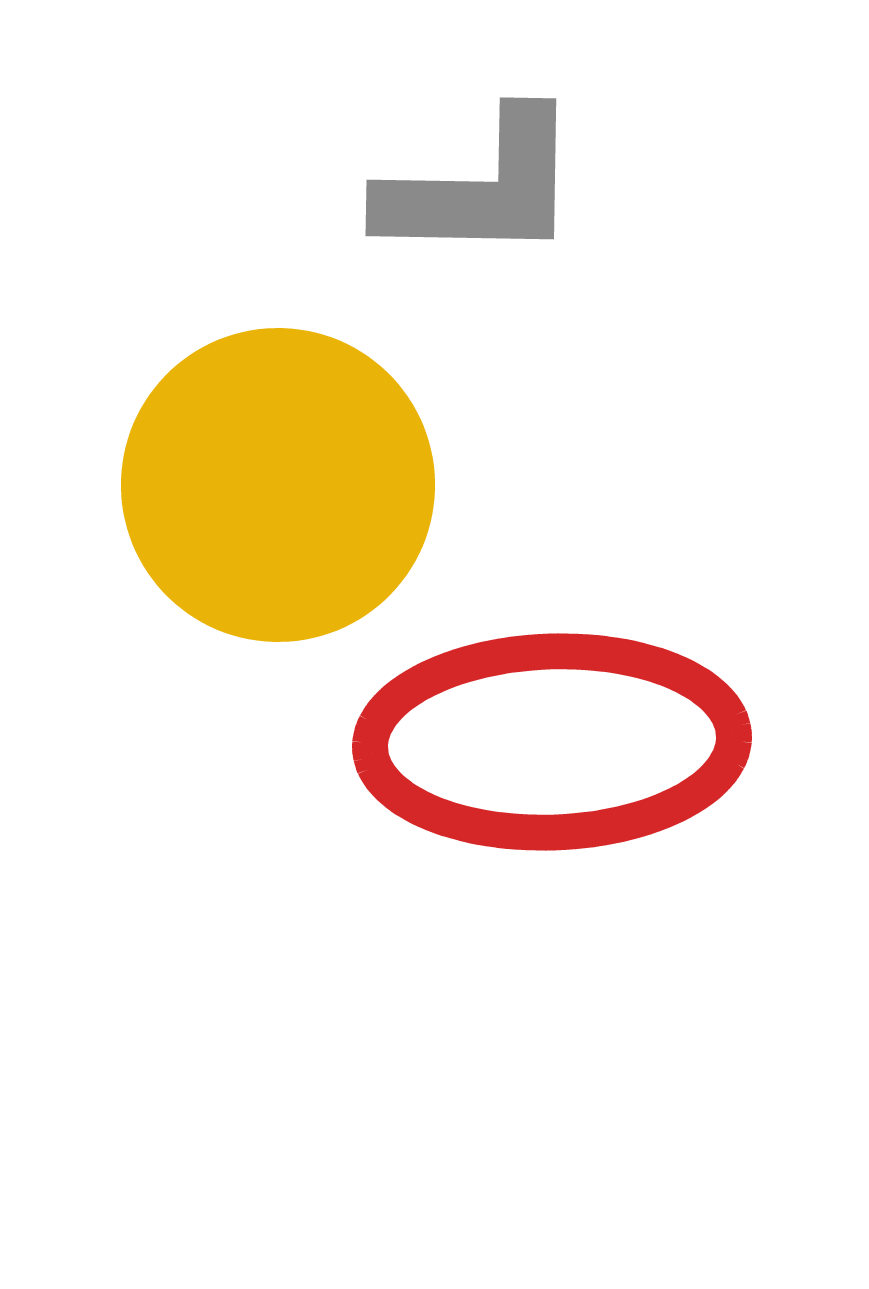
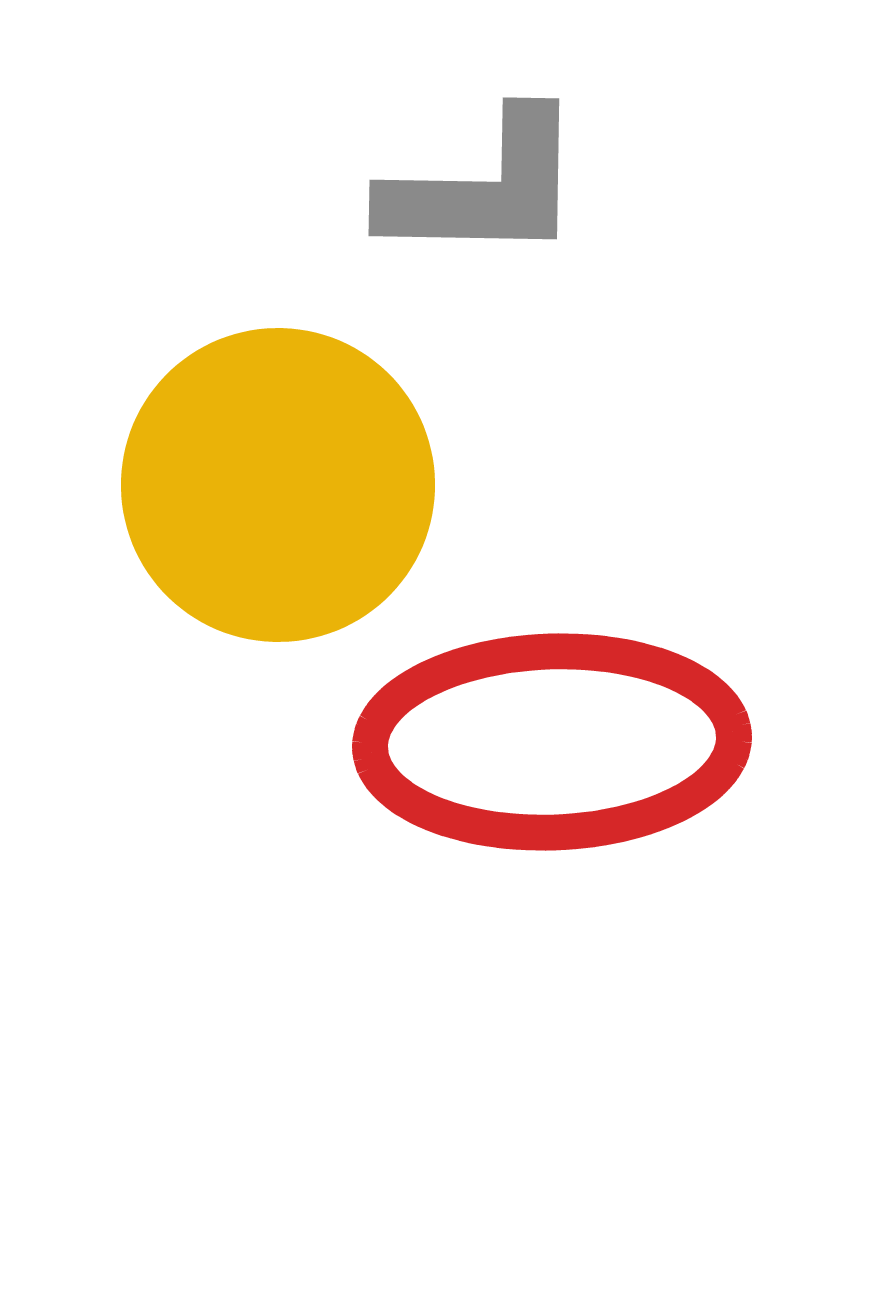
gray L-shape: moved 3 px right
